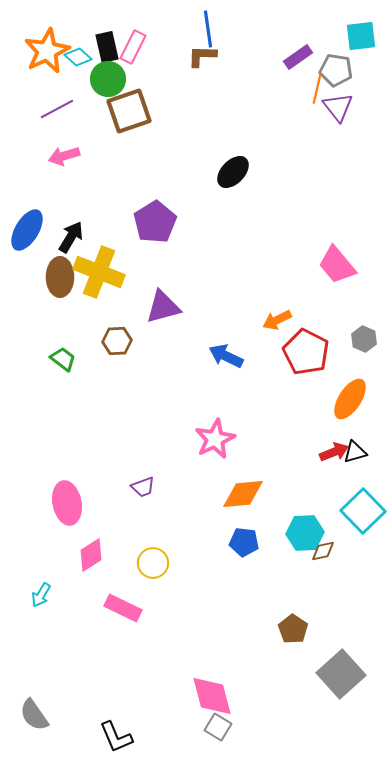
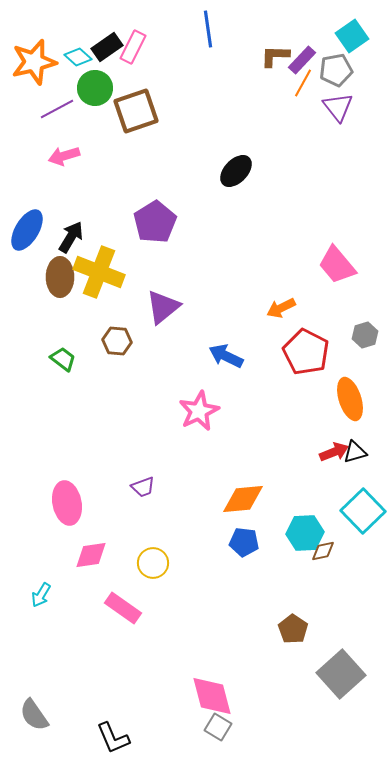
cyan square at (361, 36): moved 9 px left; rotated 28 degrees counterclockwise
black rectangle at (107, 47): rotated 68 degrees clockwise
orange star at (47, 51): moved 13 px left, 11 px down; rotated 12 degrees clockwise
brown L-shape at (202, 56): moved 73 px right
purple rectangle at (298, 57): moved 4 px right, 3 px down; rotated 12 degrees counterclockwise
gray pentagon at (336, 70): rotated 20 degrees counterclockwise
green circle at (108, 79): moved 13 px left, 9 px down
orange line at (317, 89): moved 14 px left, 6 px up; rotated 16 degrees clockwise
brown square at (129, 111): moved 7 px right
black ellipse at (233, 172): moved 3 px right, 1 px up
purple triangle at (163, 307): rotated 24 degrees counterclockwise
orange arrow at (277, 320): moved 4 px right, 12 px up
gray hexagon at (364, 339): moved 1 px right, 4 px up; rotated 20 degrees clockwise
brown hexagon at (117, 341): rotated 8 degrees clockwise
orange ellipse at (350, 399): rotated 51 degrees counterclockwise
pink star at (215, 439): moved 16 px left, 28 px up
orange diamond at (243, 494): moved 5 px down
pink diamond at (91, 555): rotated 24 degrees clockwise
pink rectangle at (123, 608): rotated 9 degrees clockwise
black L-shape at (116, 737): moved 3 px left, 1 px down
